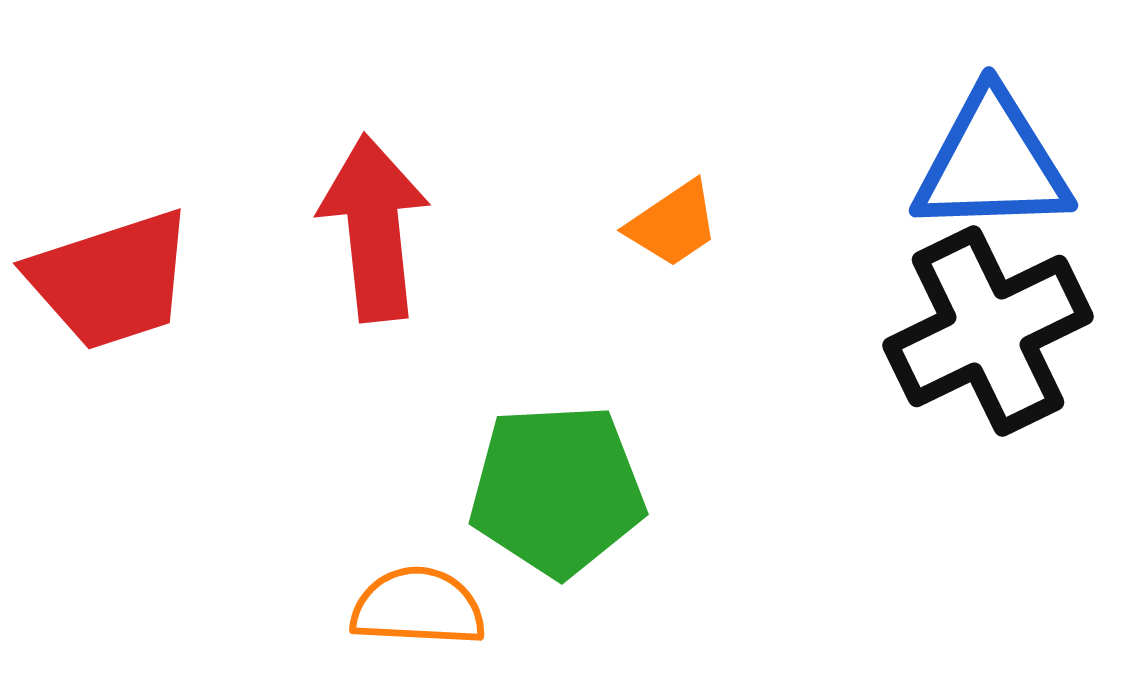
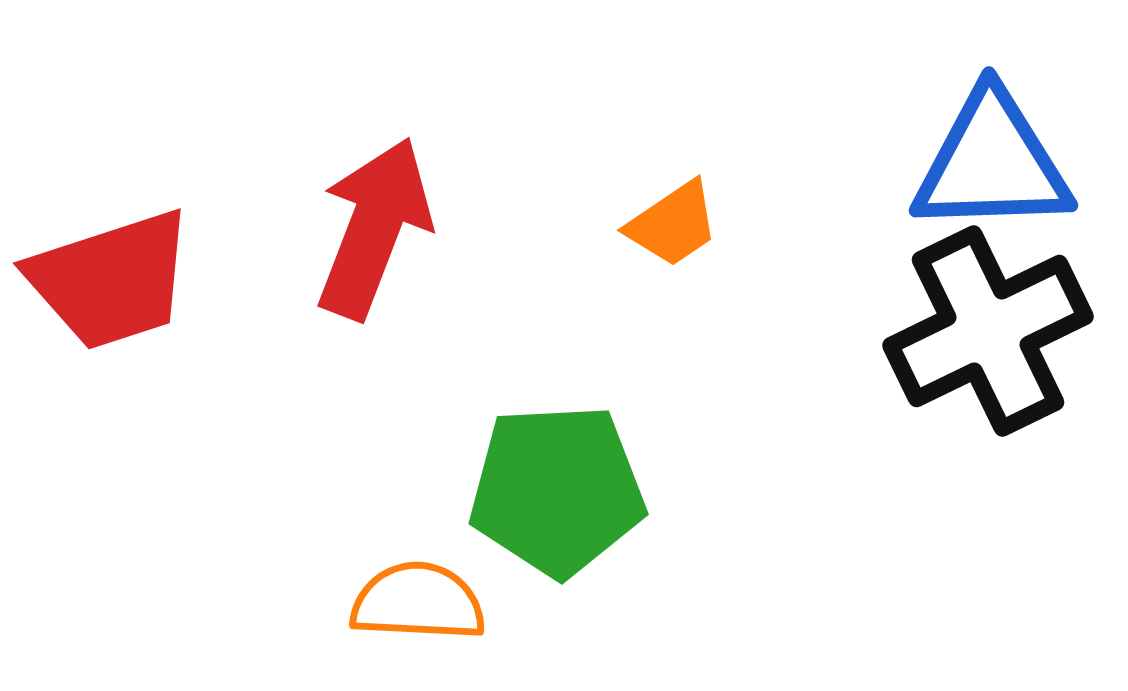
red arrow: rotated 27 degrees clockwise
orange semicircle: moved 5 px up
